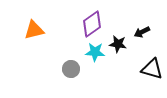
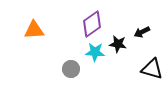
orange triangle: rotated 10 degrees clockwise
